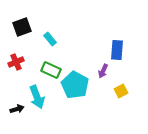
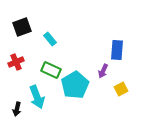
cyan pentagon: rotated 12 degrees clockwise
yellow square: moved 2 px up
black arrow: rotated 120 degrees clockwise
